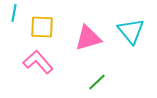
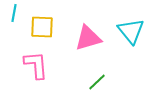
pink L-shape: moved 2 px left, 3 px down; rotated 36 degrees clockwise
